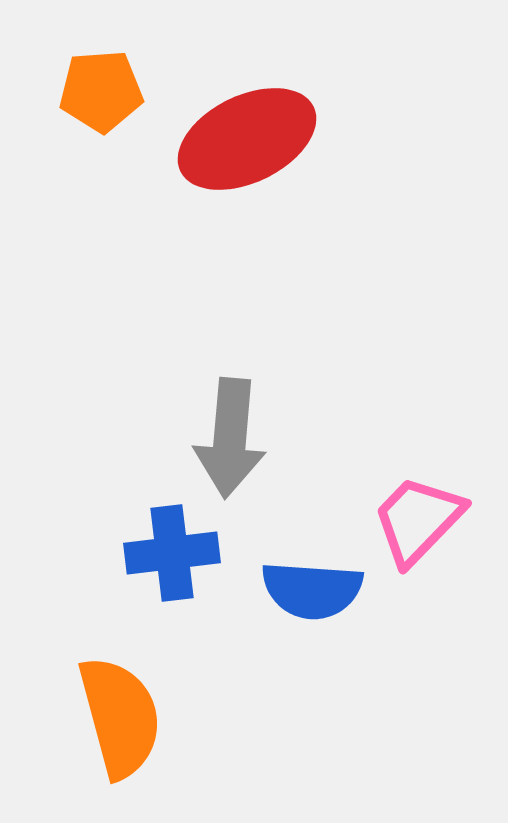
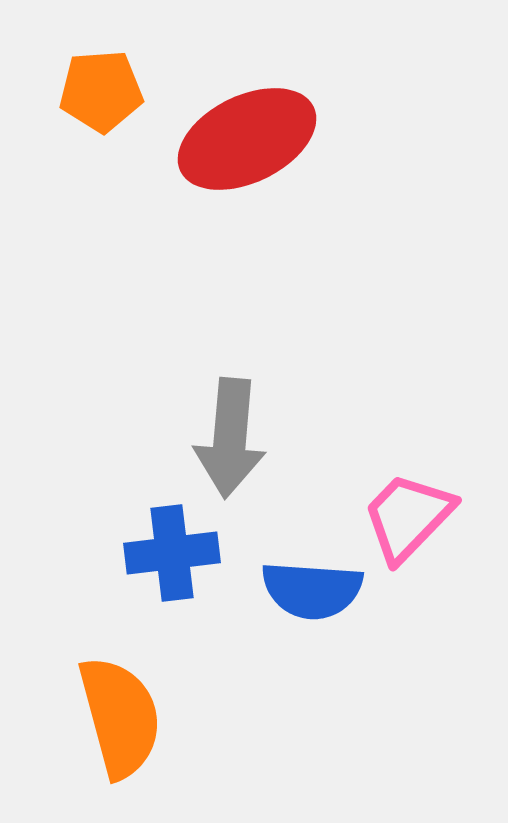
pink trapezoid: moved 10 px left, 3 px up
